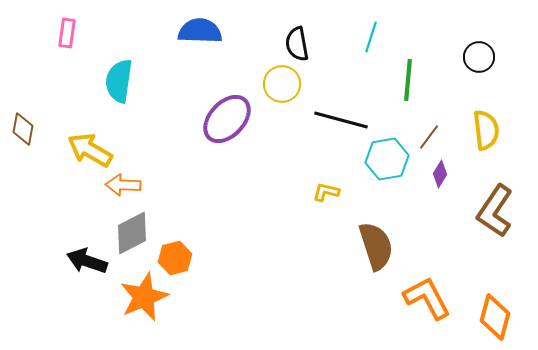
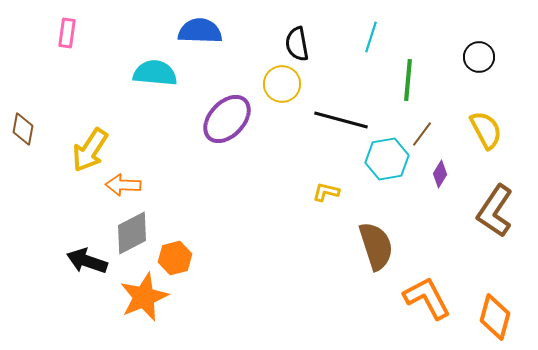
cyan semicircle: moved 36 px right, 8 px up; rotated 87 degrees clockwise
yellow semicircle: rotated 21 degrees counterclockwise
brown line: moved 7 px left, 3 px up
yellow arrow: rotated 87 degrees counterclockwise
